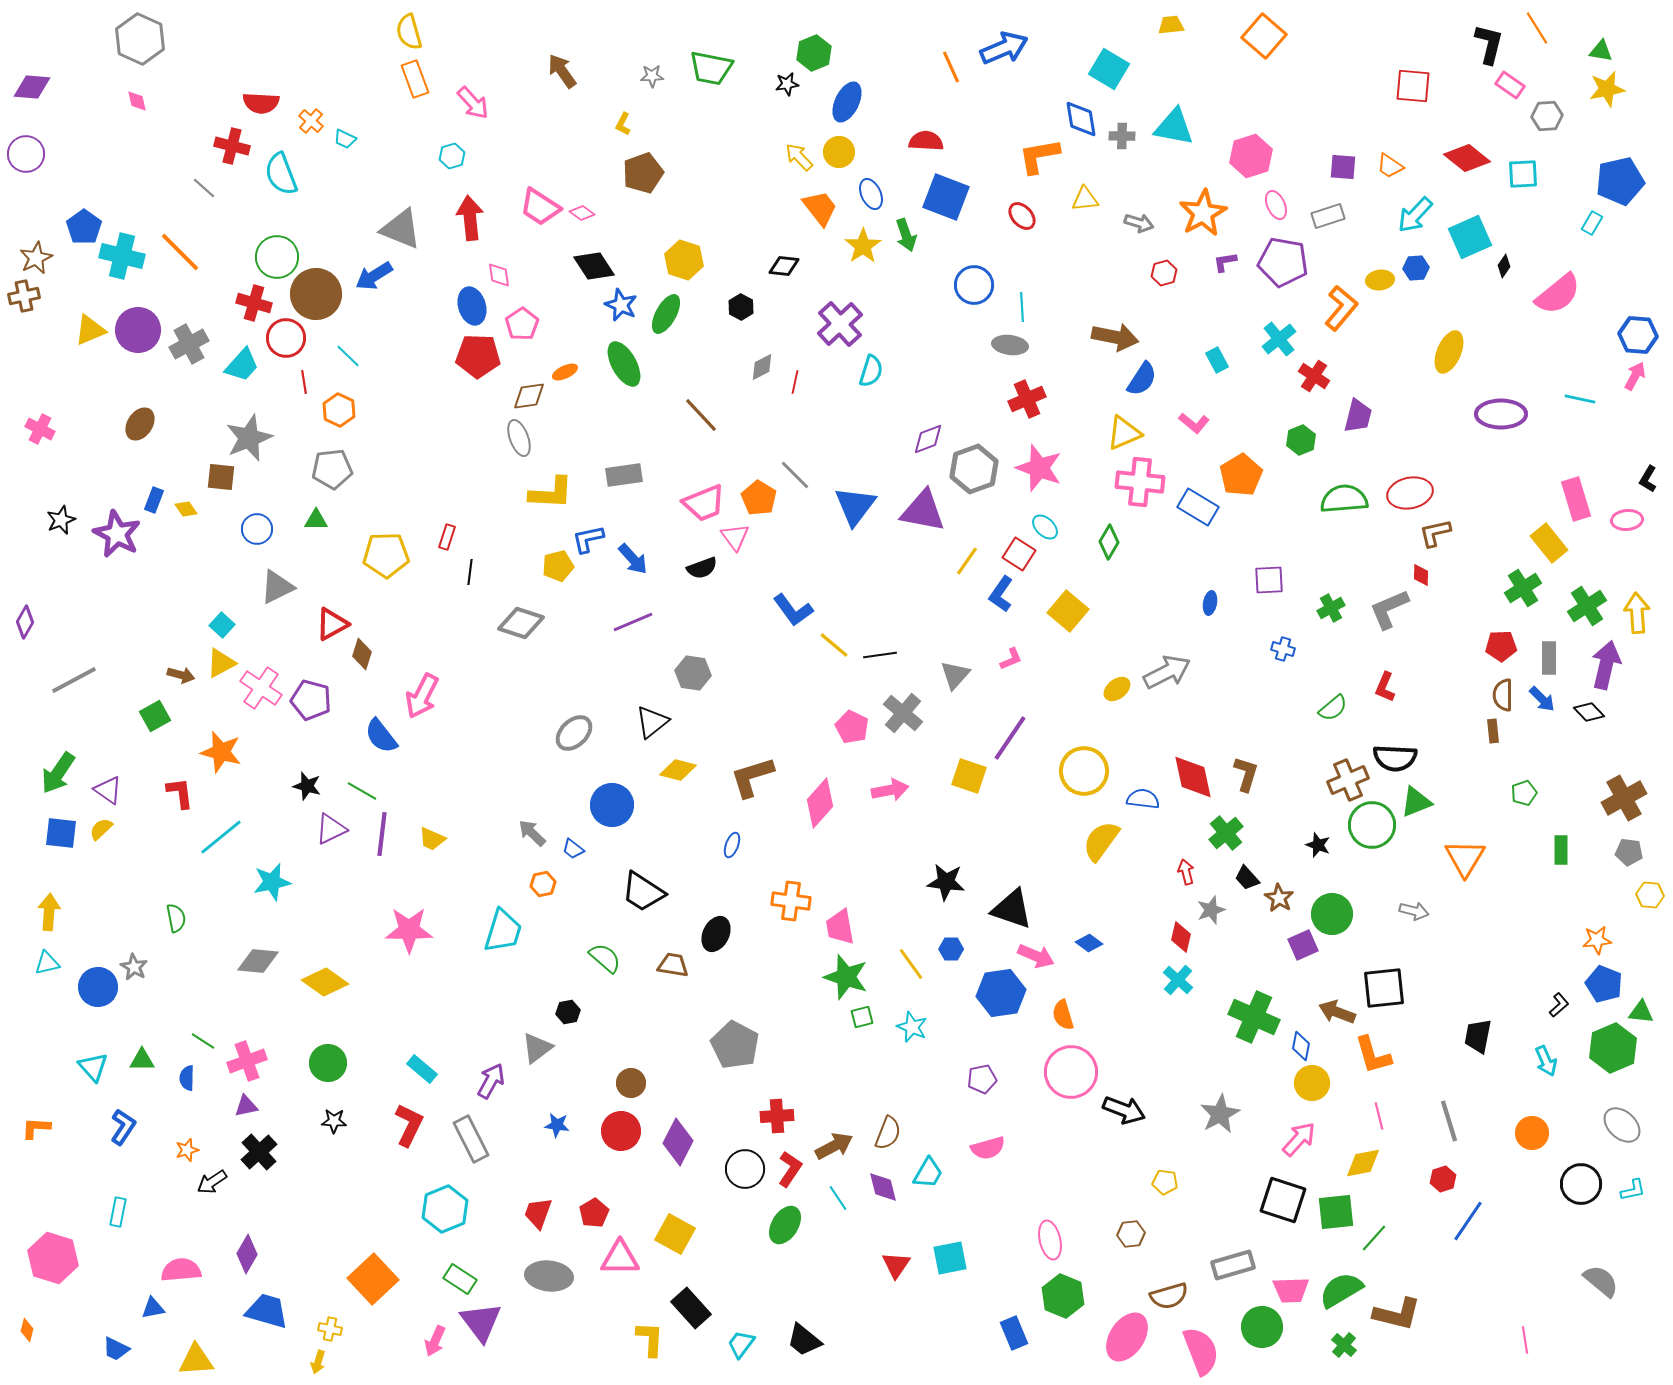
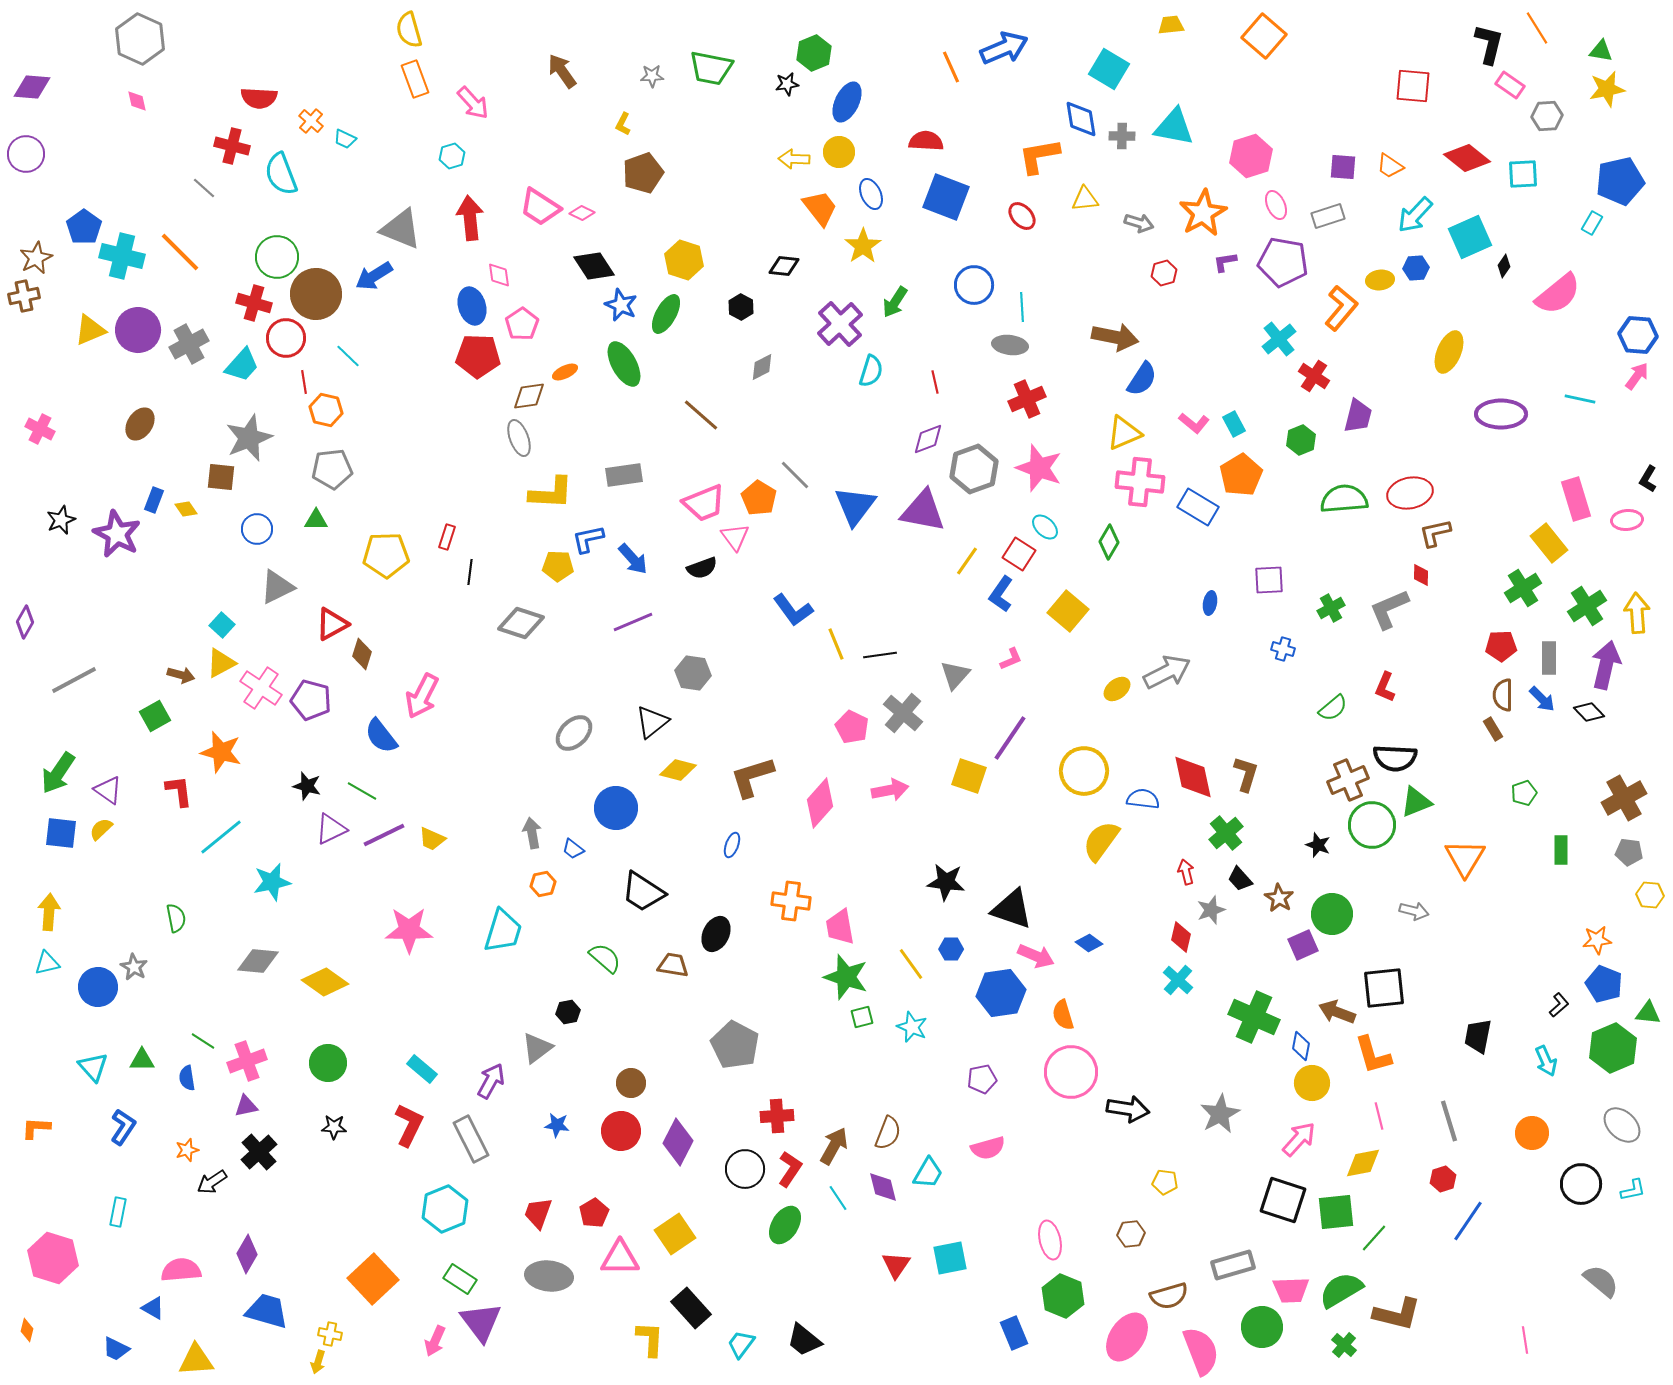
yellow semicircle at (409, 32): moved 2 px up
red semicircle at (261, 103): moved 2 px left, 5 px up
yellow arrow at (799, 157): moved 5 px left, 2 px down; rotated 44 degrees counterclockwise
pink diamond at (582, 213): rotated 10 degrees counterclockwise
green arrow at (906, 235): moved 11 px left, 67 px down; rotated 52 degrees clockwise
cyan rectangle at (1217, 360): moved 17 px right, 64 px down
pink arrow at (1635, 376): moved 2 px right; rotated 8 degrees clockwise
red line at (795, 382): moved 140 px right; rotated 25 degrees counterclockwise
orange hexagon at (339, 410): moved 13 px left; rotated 12 degrees counterclockwise
brown line at (701, 415): rotated 6 degrees counterclockwise
yellow pentagon at (558, 566): rotated 16 degrees clockwise
yellow line at (834, 645): moved 2 px right, 1 px up; rotated 28 degrees clockwise
brown rectangle at (1493, 731): moved 2 px up; rotated 25 degrees counterclockwise
red L-shape at (180, 793): moved 1 px left, 2 px up
blue circle at (612, 805): moved 4 px right, 3 px down
gray arrow at (532, 833): rotated 36 degrees clockwise
purple line at (382, 834): moved 2 px right, 1 px down; rotated 57 degrees clockwise
black trapezoid at (1247, 878): moved 7 px left, 1 px down
green triangle at (1641, 1012): moved 7 px right, 1 px down
blue semicircle at (187, 1078): rotated 10 degrees counterclockwise
black arrow at (1124, 1110): moved 4 px right, 1 px up; rotated 12 degrees counterclockwise
black star at (334, 1121): moved 6 px down
brown arrow at (834, 1146): rotated 33 degrees counterclockwise
yellow square at (675, 1234): rotated 27 degrees clockwise
blue triangle at (153, 1308): rotated 40 degrees clockwise
yellow cross at (330, 1329): moved 5 px down
